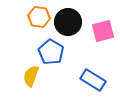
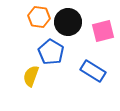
blue rectangle: moved 9 px up
